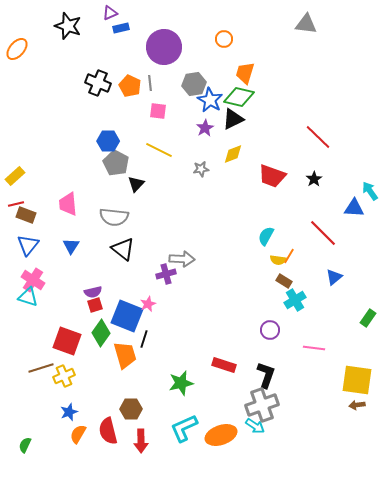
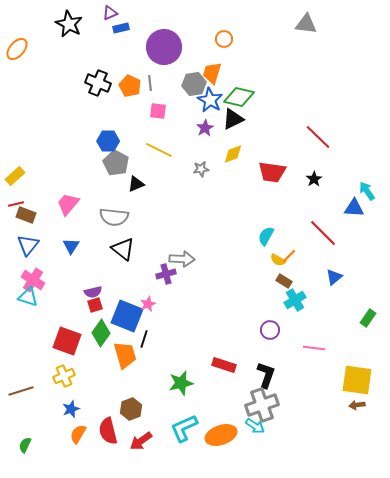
black star at (68, 26): moved 1 px right, 2 px up; rotated 8 degrees clockwise
orange trapezoid at (245, 73): moved 33 px left
red trapezoid at (272, 176): moved 4 px up; rotated 12 degrees counterclockwise
black triangle at (136, 184): rotated 24 degrees clockwise
cyan arrow at (370, 191): moved 3 px left
pink trapezoid at (68, 204): rotated 45 degrees clockwise
orange line at (289, 256): rotated 14 degrees clockwise
yellow semicircle at (278, 260): rotated 21 degrees clockwise
brown line at (41, 368): moved 20 px left, 23 px down
brown hexagon at (131, 409): rotated 20 degrees counterclockwise
blue star at (69, 412): moved 2 px right, 3 px up
red arrow at (141, 441): rotated 55 degrees clockwise
